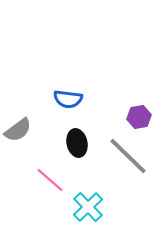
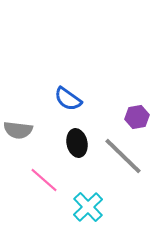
blue semicircle: rotated 28 degrees clockwise
purple hexagon: moved 2 px left
gray semicircle: rotated 44 degrees clockwise
gray line: moved 5 px left
pink line: moved 6 px left
